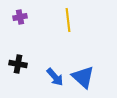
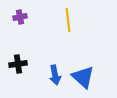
black cross: rotated 18 degrees counterclockwise
blue arrow: moved 2 px up; rotated 30 degrees clockwise
